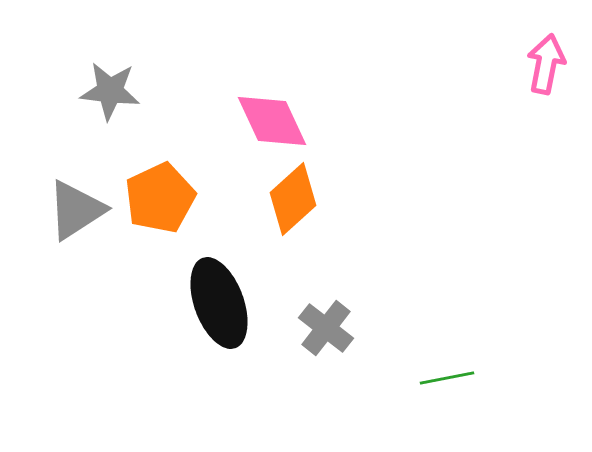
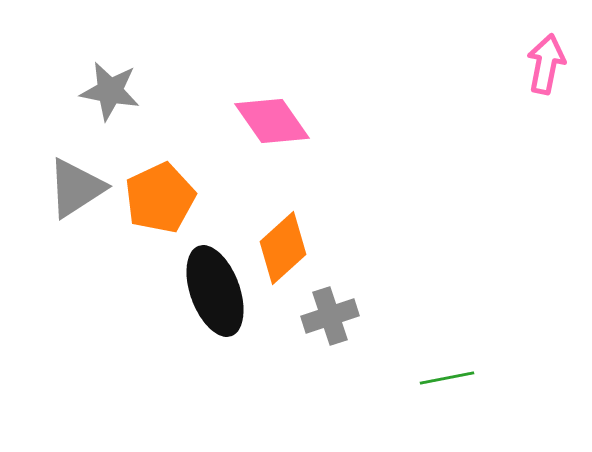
gray star: rotated 4 degrees clockwise
pink diamond: rotated 10 degrees counterclockwise
orange diamond: moved 10 px left, 49 px down
gray triangle: moved 22 px up
black ellipse: moved 4 px left, 12 px up
gray cross: moved 4 px right, 12 px up; rotated 34 degrees clockwise
